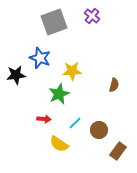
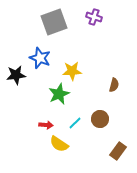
purple cross: moved 2 px right, 1 px down; rotated 21 degrees counterclockwise
red arrow: moved 2 px right, 6 px down
brown circle: moved 1 px right, 11 px up
